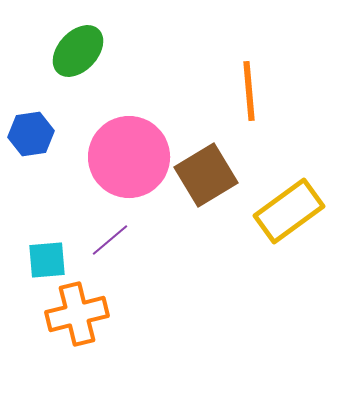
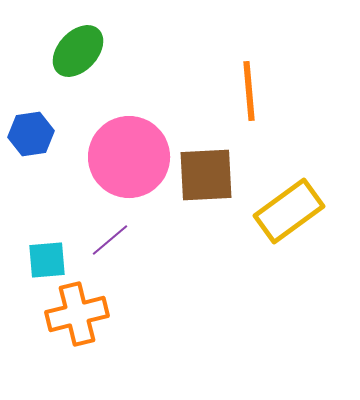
brown square: rotated 28 degrees clockwise
